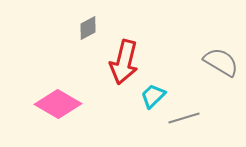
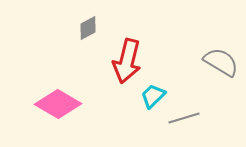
red arrow: moved 3 px right, 1 px up
